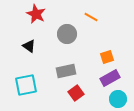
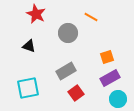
gray circle: moved 1 px right, 1 px up
black triangle: rotated 16 degrees counterclockwise
gray rectangle: rotated 18 degrees counterclockwise
cyan square: moved 2 px right, 3 px down
